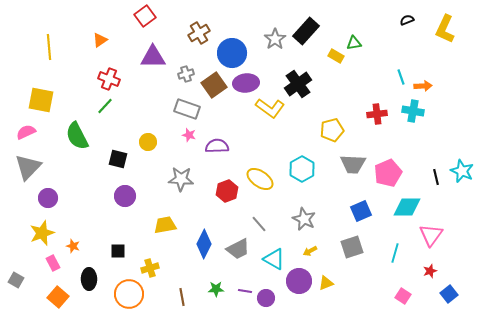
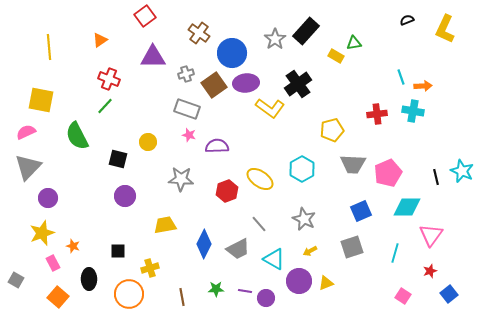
brown cross at (199, 33): rotated 25 degrees counterclockwise
